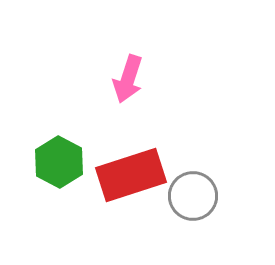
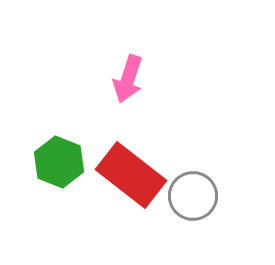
green hexagon: rotated 6 degrees counterclockwise
red rectangle: rotated 56 degrees clockwise
